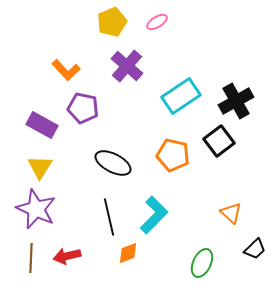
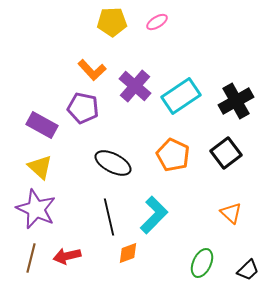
yellow pentagon: rotated 20 degrees clockwise
purple cross: moved 8 px right, 20 px down
orange L-shape: moved 26 px right
black square: moved 7 px right, 12 px down
orange pentagon: rotated 12 degrees clockwise
yellow triangle: rotated 20 degrees counterclockwise
black trapezoid: moved 7 px left, 21 px down
brown line: rotated 12 degrees clockwise
